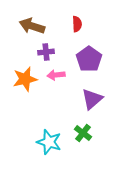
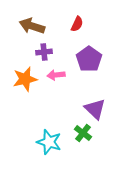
red semicircle: rotated 28 degrees clockwise
purple cross: moved 2 px left
purple triangle: moved 3 px right, 10 px down; rotated 35 degrees counterclockwise
